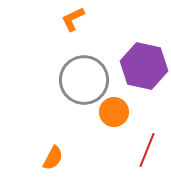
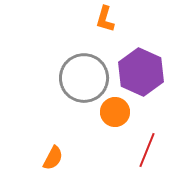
orange L-shape: moved 32 px right; rotated 48 degrees counterclockwise
purple hexagon: moved 3 px left, 6 px down; rotated 12 degrees clockwise
gray circle: moved 2 px up
orange circle: moved 1 px right
